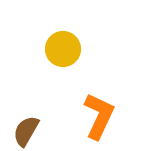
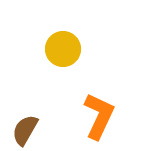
brown semicircle: moved 1 px left, 1 px up
